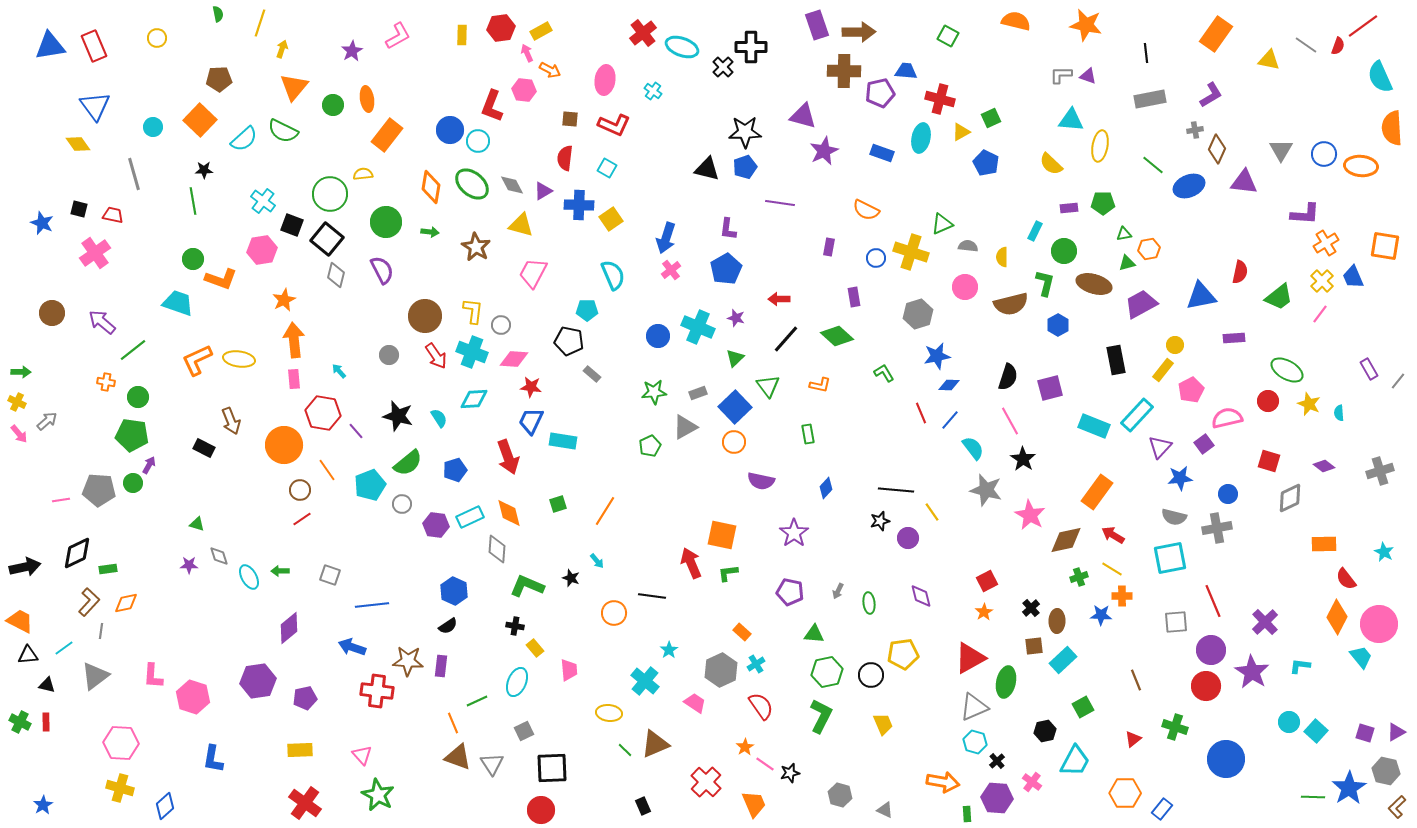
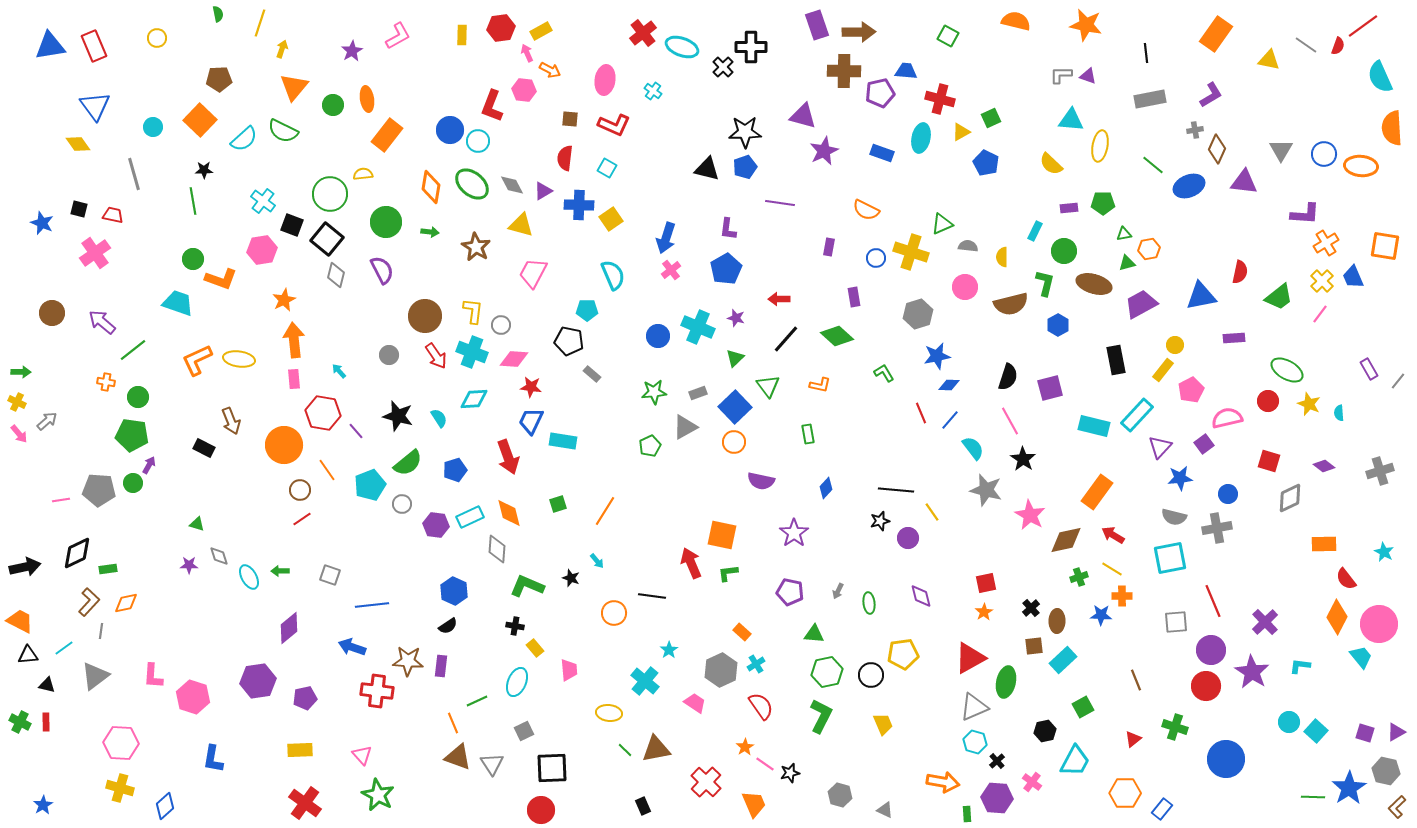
cyan rectangle at (1094, 426): rotated 8 degrees counterclockwise
red square at (987, 581): moved 1 px left, 2 px down; rotated 15 degrees clockwise
brown triangle at (655, 744): moved 1 px right, 5 px down; rotated 12 degrees clockwise
